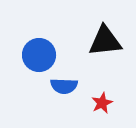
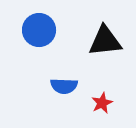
blue circle: moved 25 px up
